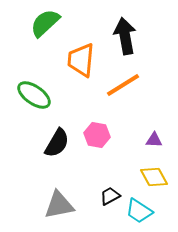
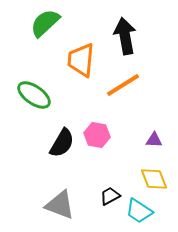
black semicircle: moved 5 px right
yellow diamond: moved 2 px down; rotated 8 degrees clockwise
gray triangle: moved 1 px right; rotated 32 degrees clockwise
